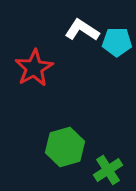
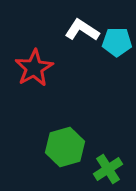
green cross: moved 1 px up
